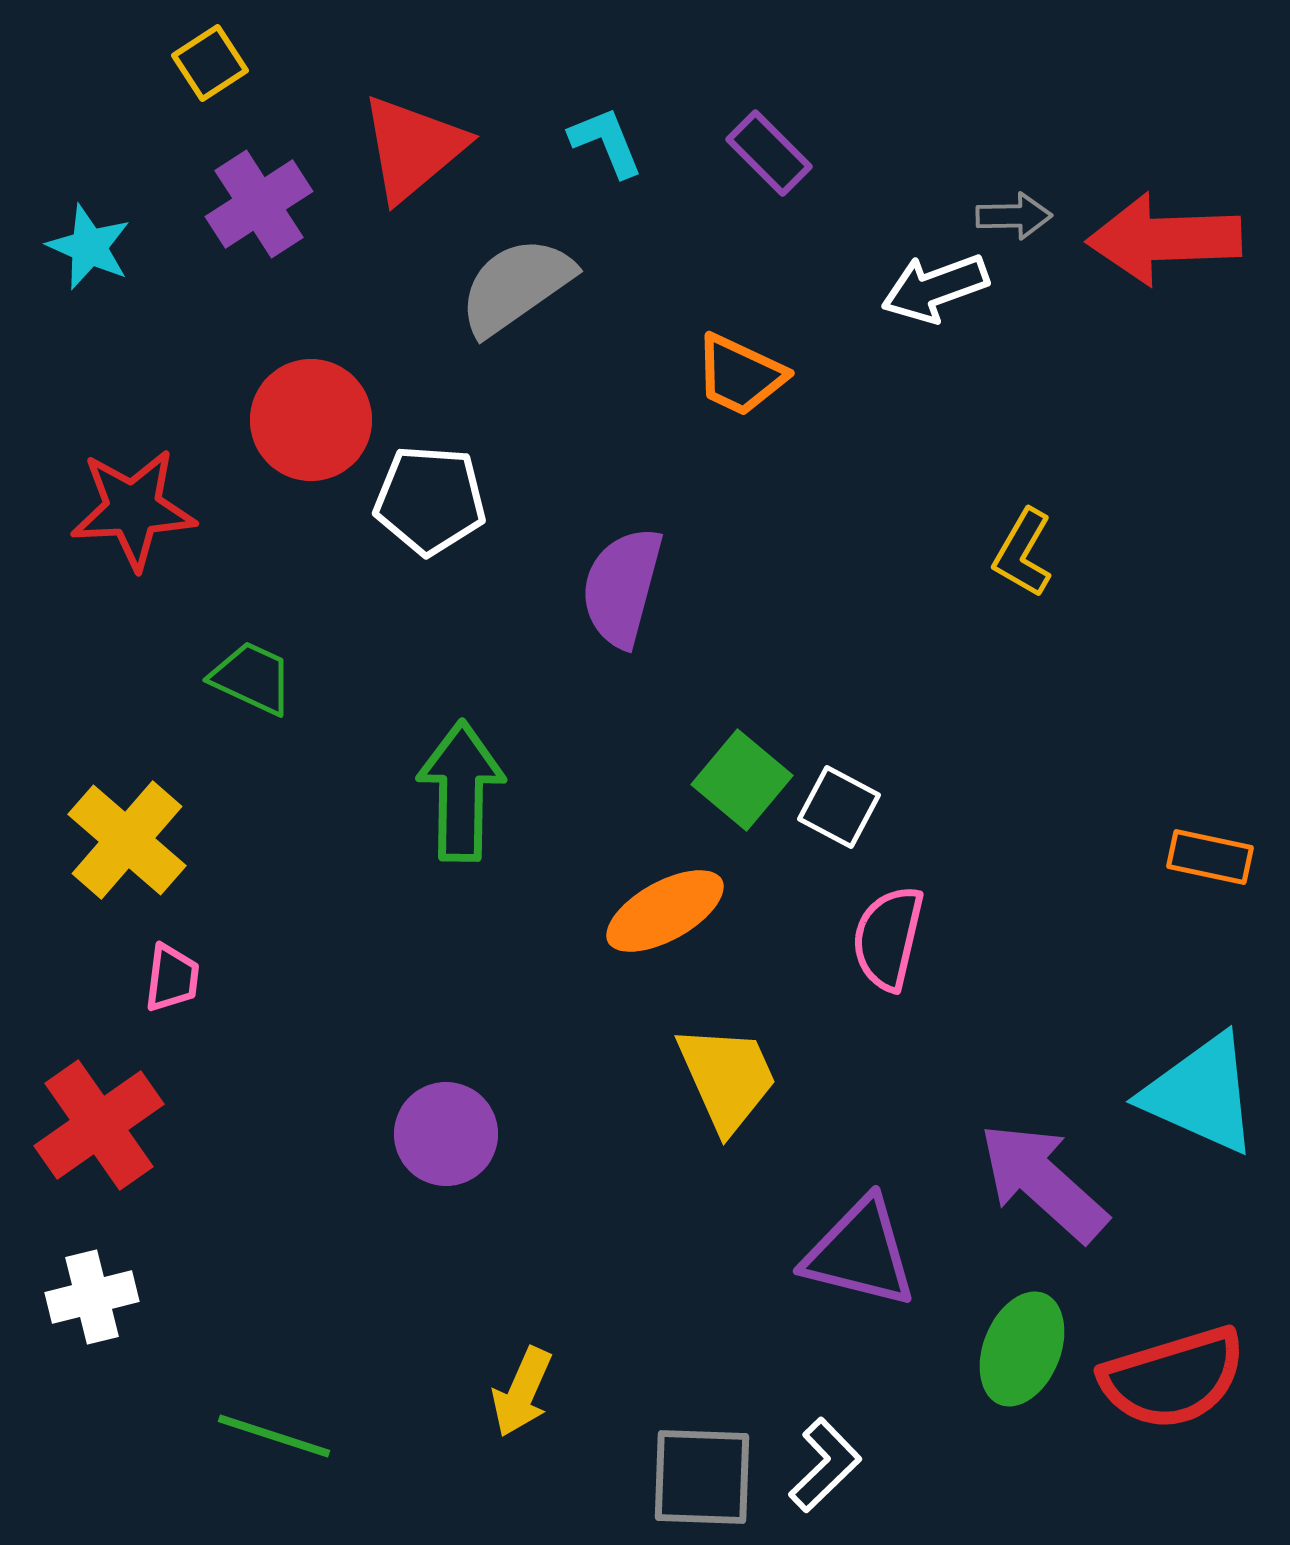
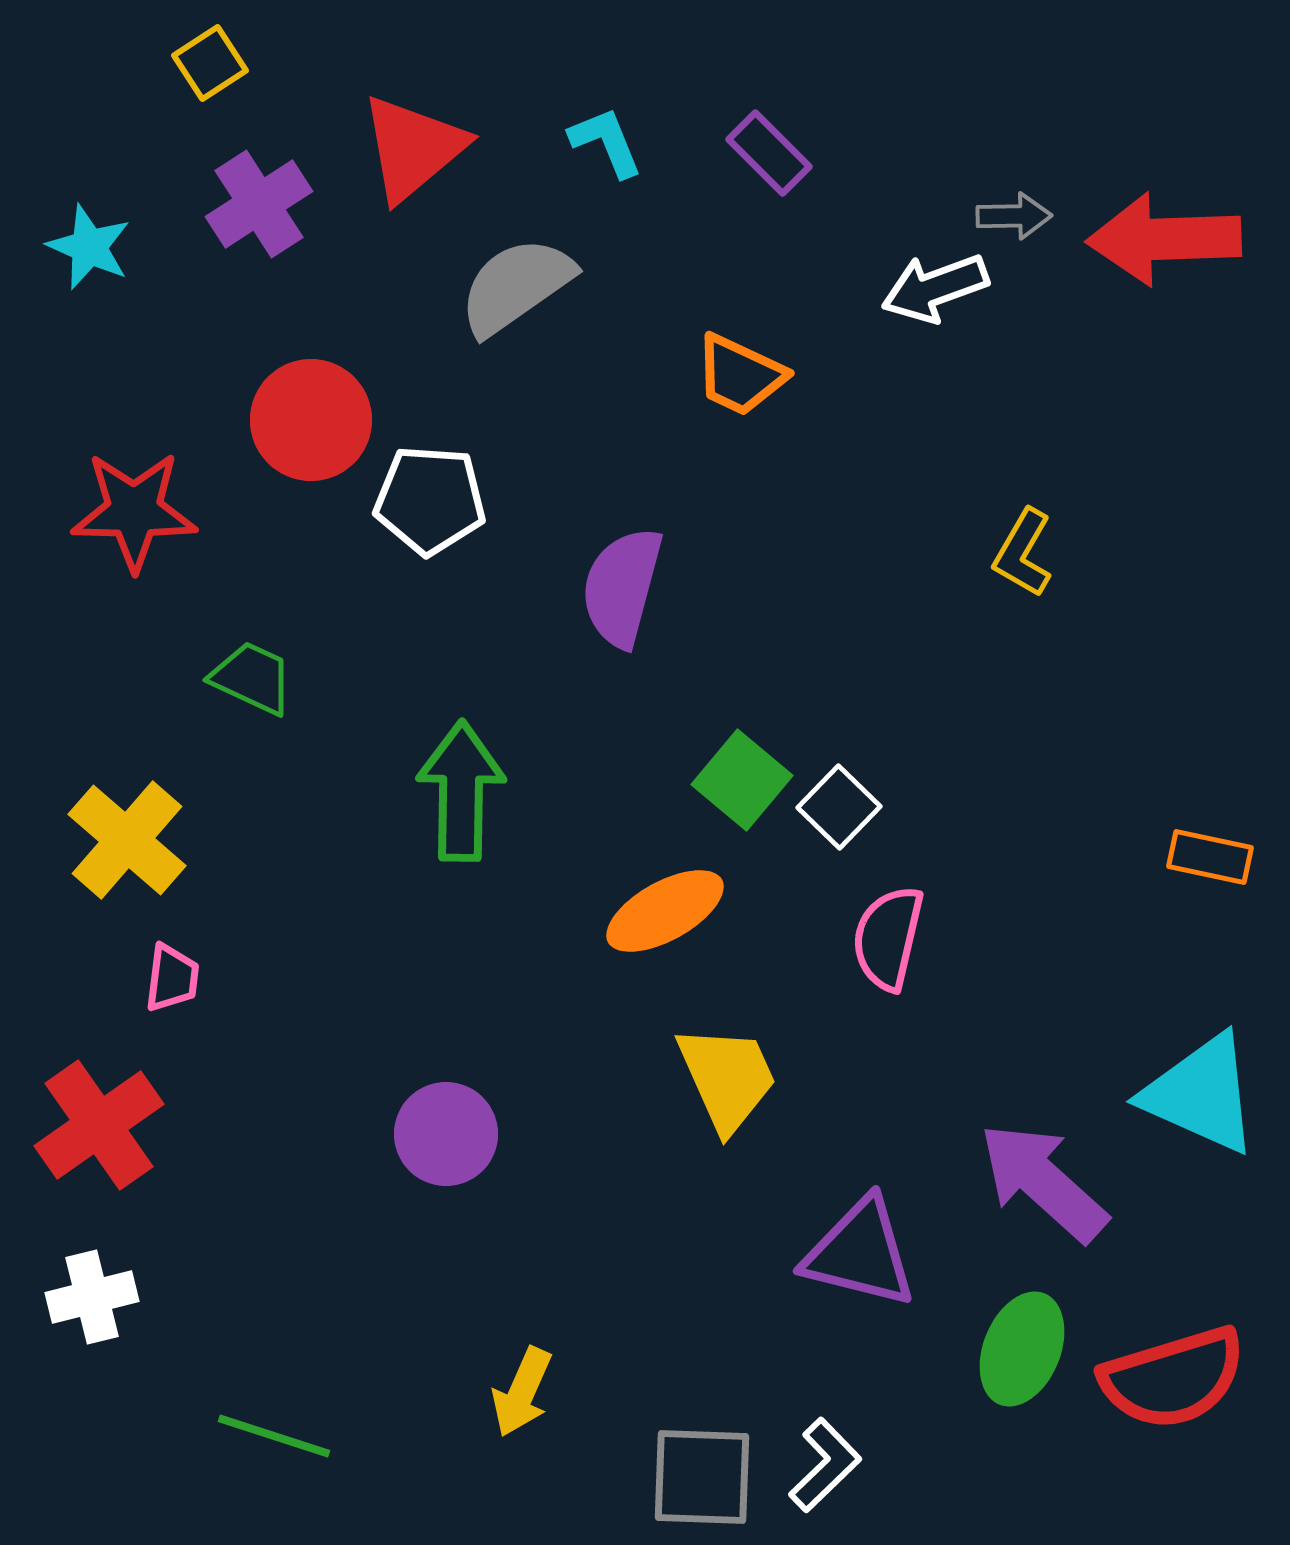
red star: moved 1 px right, 2 px down; rotated 4 degrees clockwise
white square: rotated 16 degrees clockwise
